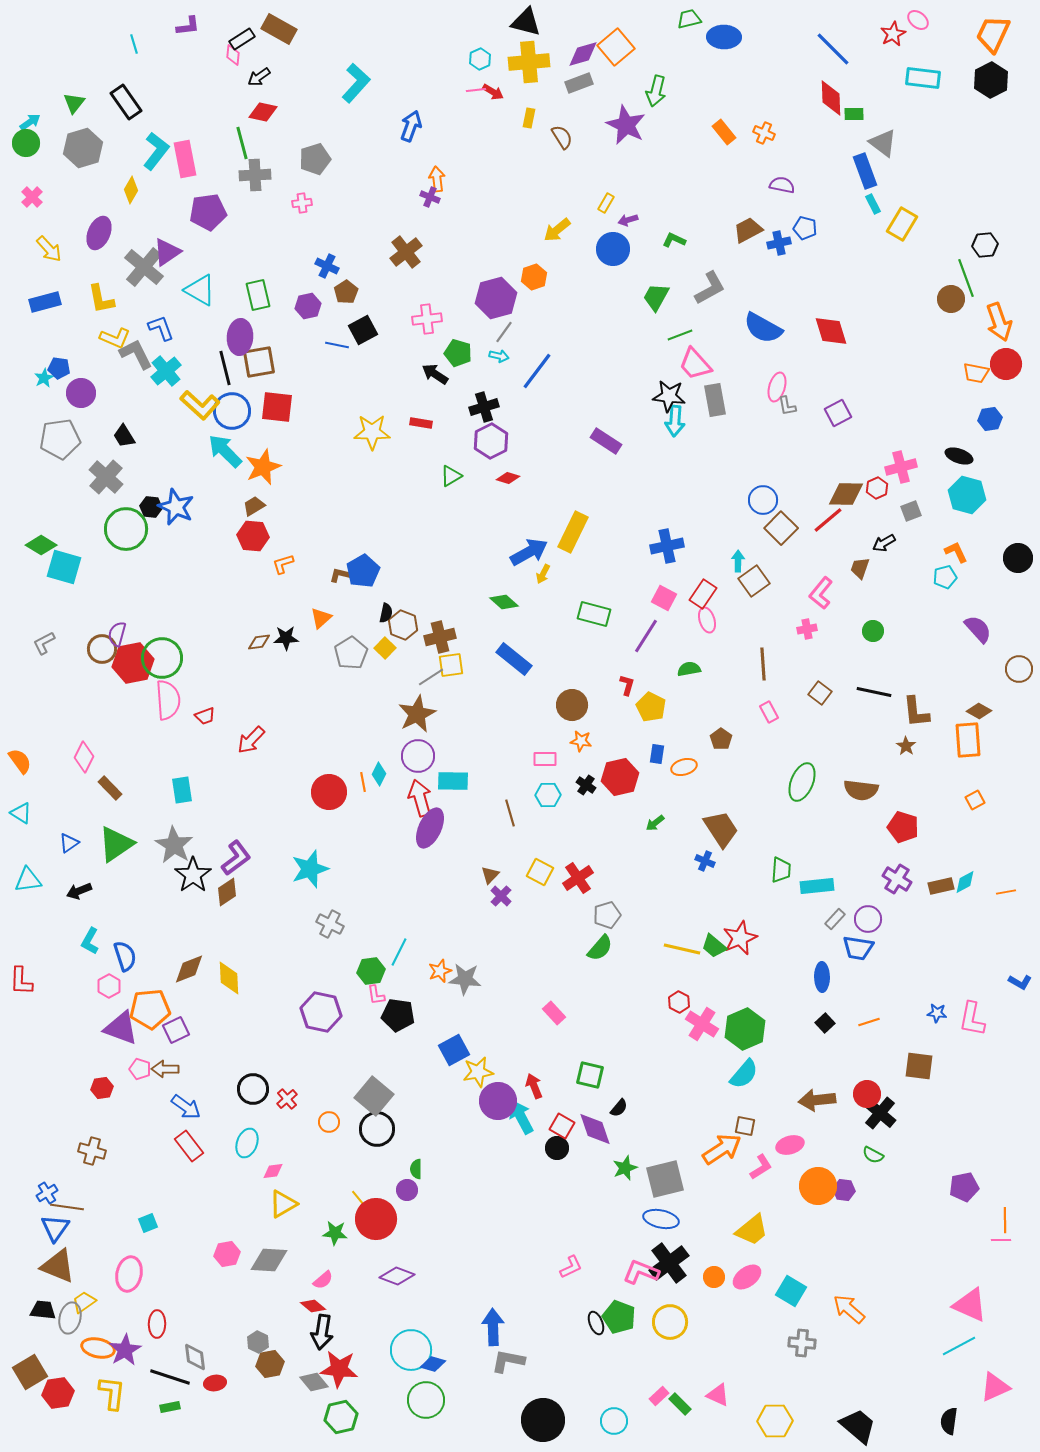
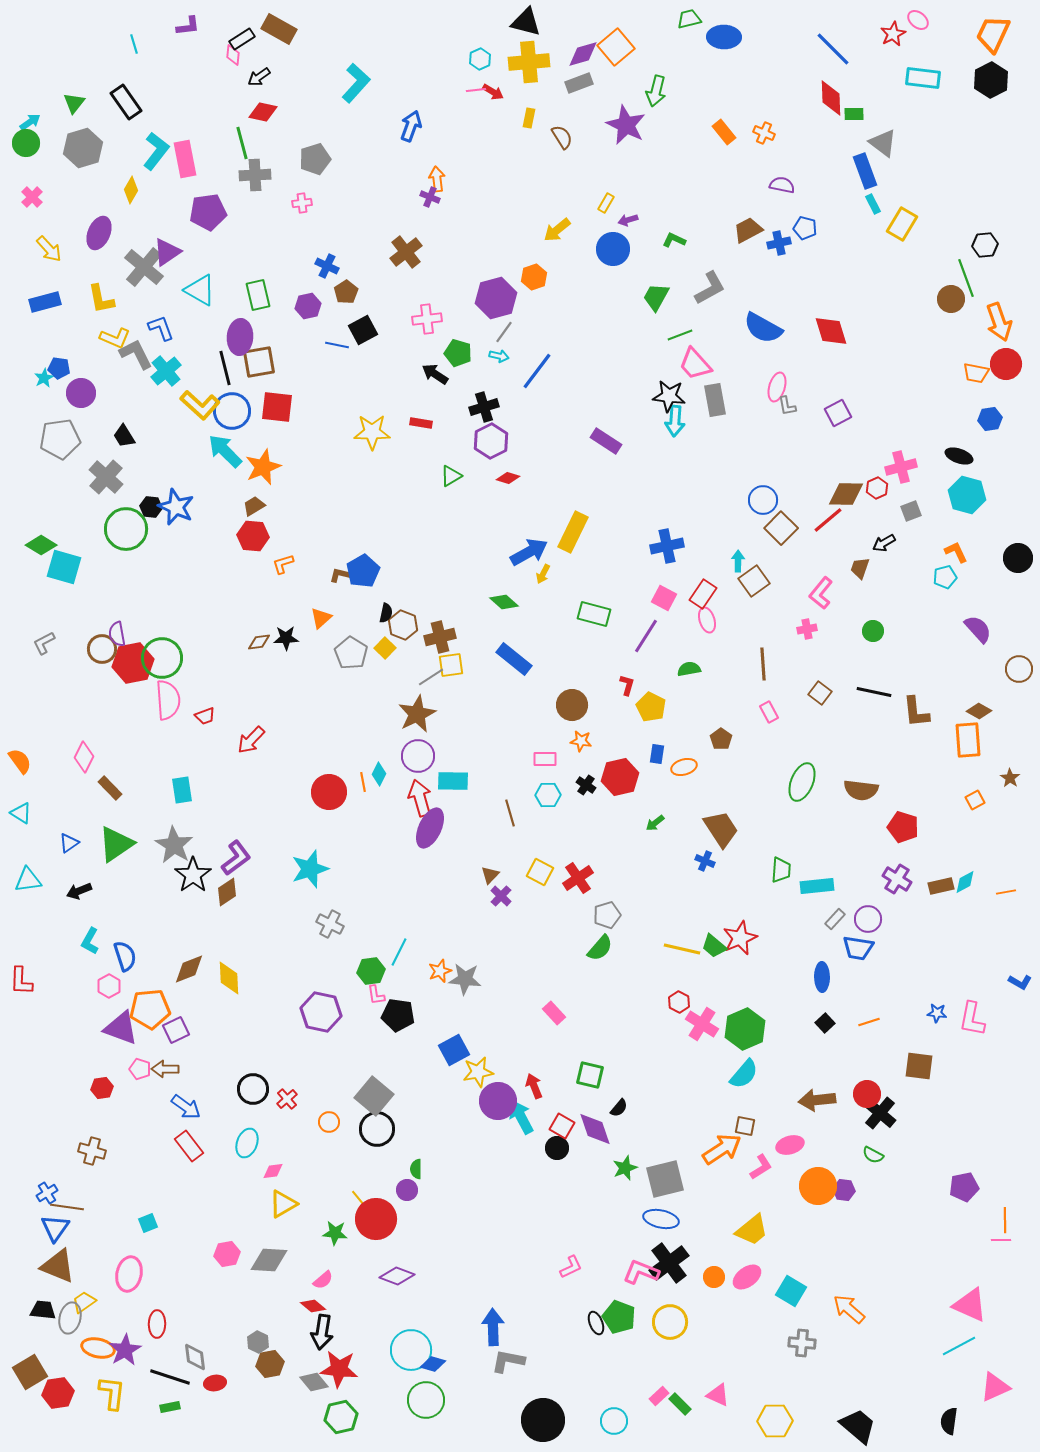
purple semicircle at (117, 634): rotated 25 degrees counterclockwise
gray pentagon at (351, 653): rotated 8 degrees counterclockwise
brown star at (906, 746): moved 104 px right, 32 px down
